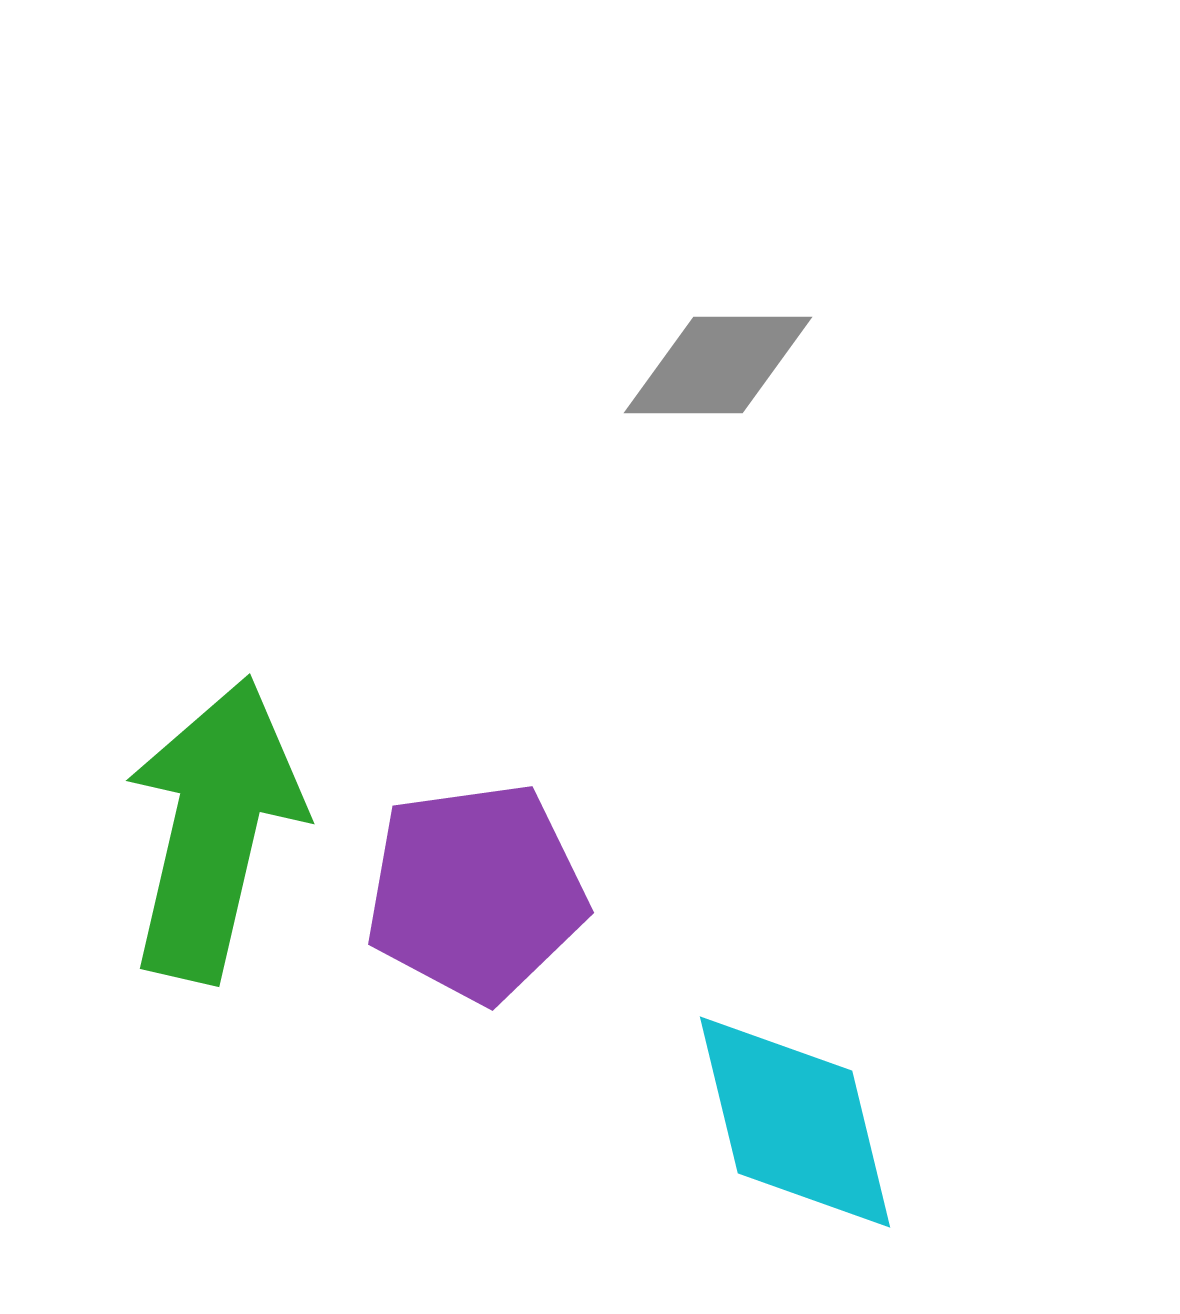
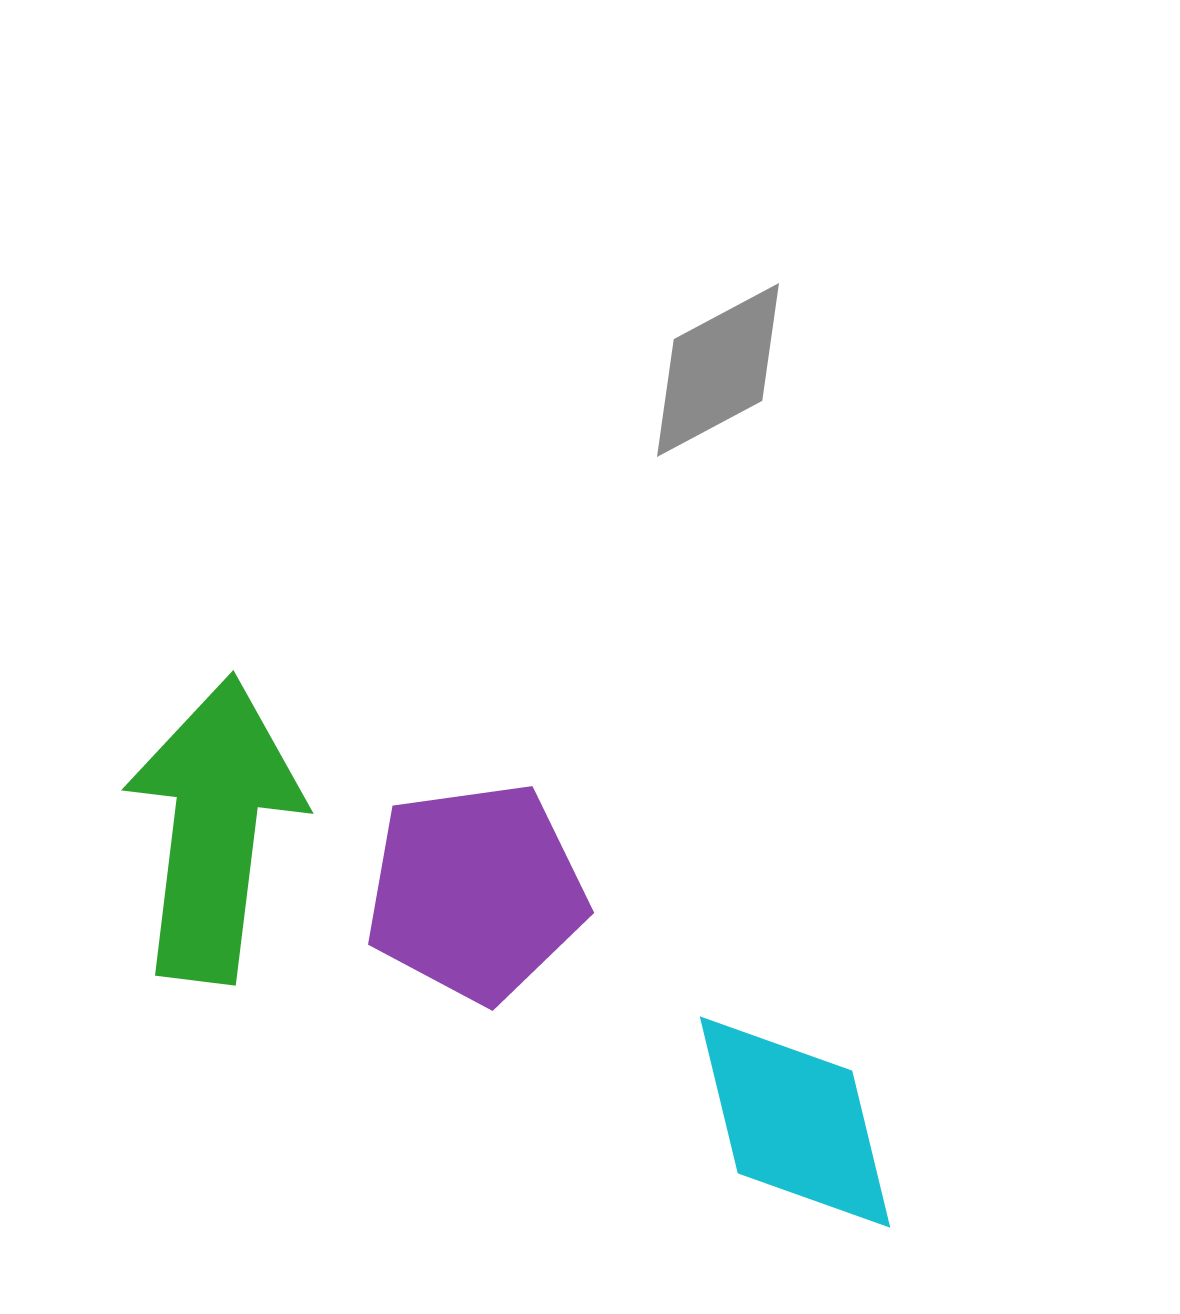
gray diamond: moved 5 px down; rotated 28 degrees counterclockwise
green arrow: rotated 6 degrees counterclockwise
